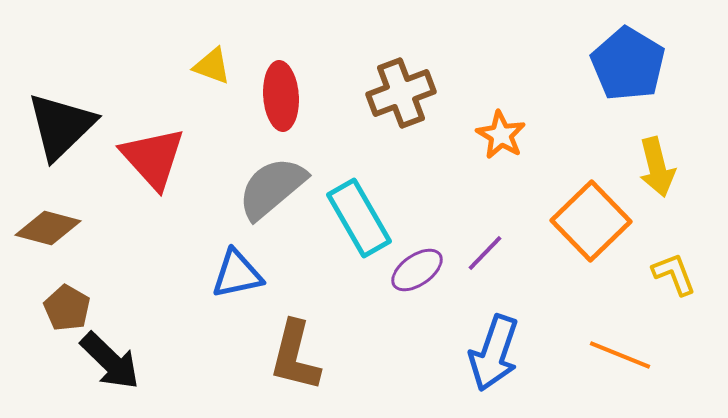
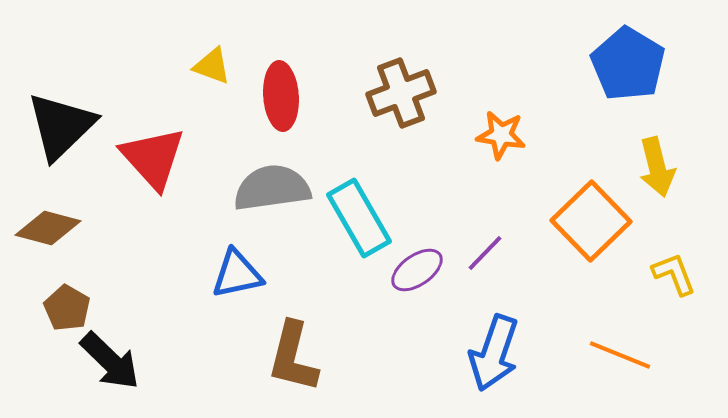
orange star: rotated 21 degrees counterclockwise
gray semicircle: rotated 32 degrees clockwise
brown L-shape: moved 2 px left, 1 px down
